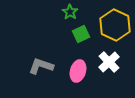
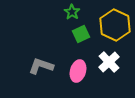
green star: moved 2 px right
